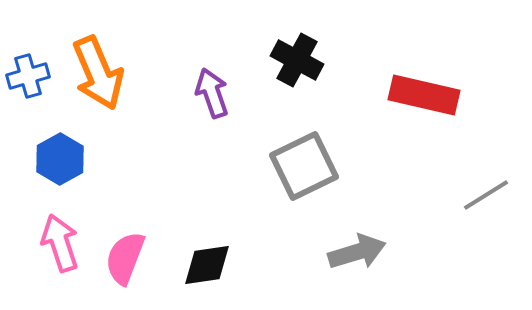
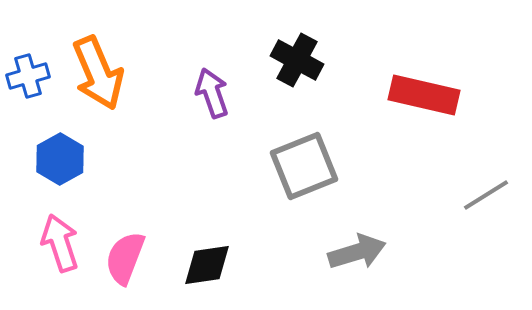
gray square: rotated 4 degrees clockwise
